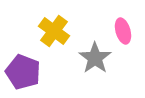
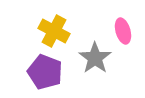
yellow cross: rotated 8 degrees counterclockwise
purple pentagon: moved 22 px right
